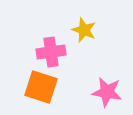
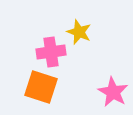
yellow star: moved 5 px left, 2 px down
pink star: moved 6 px right; rotated 20 degrees clockwise
